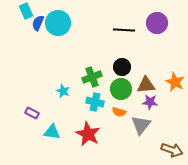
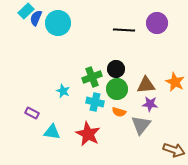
cyan rectangle: rotated 70 degrees clockwise
blue semicircle: moved 2 px left, 5 px up
black circle: moved 6 px left, 2 px down
green circle: moved 4 px left
purple star: moved 2 px down
brown arrow: moved 2 px right
